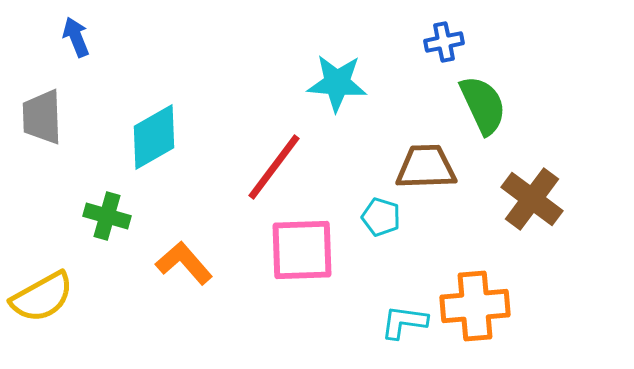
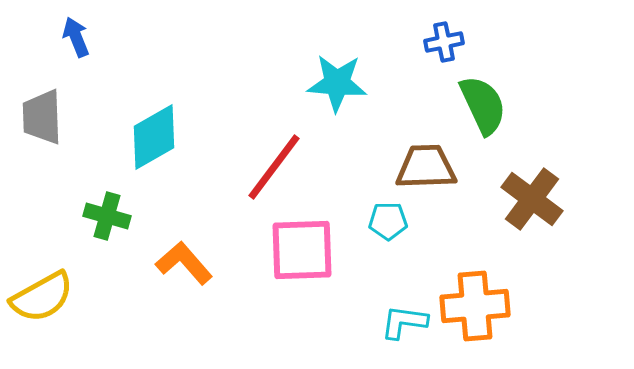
cyan pentagon: moved 7 px right, 4 px down; rotated 18 degrees counterclockwise
